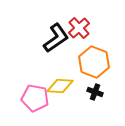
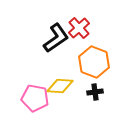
black cross: rotated 28 degrees counterclockwise
